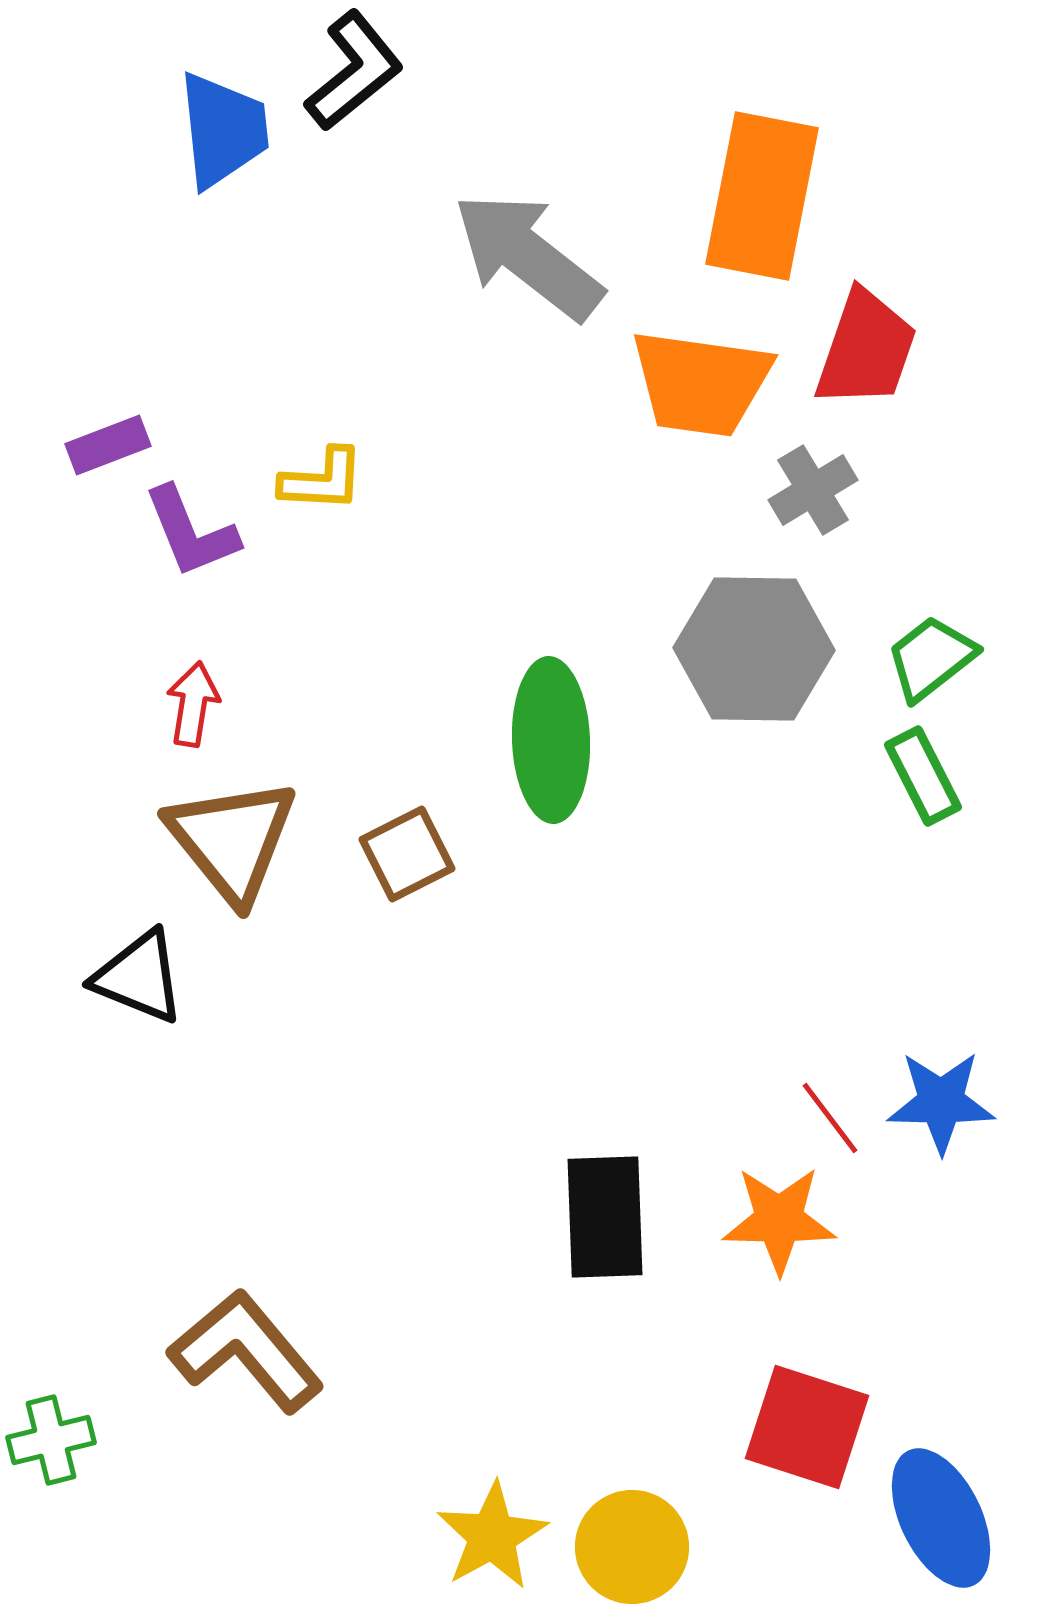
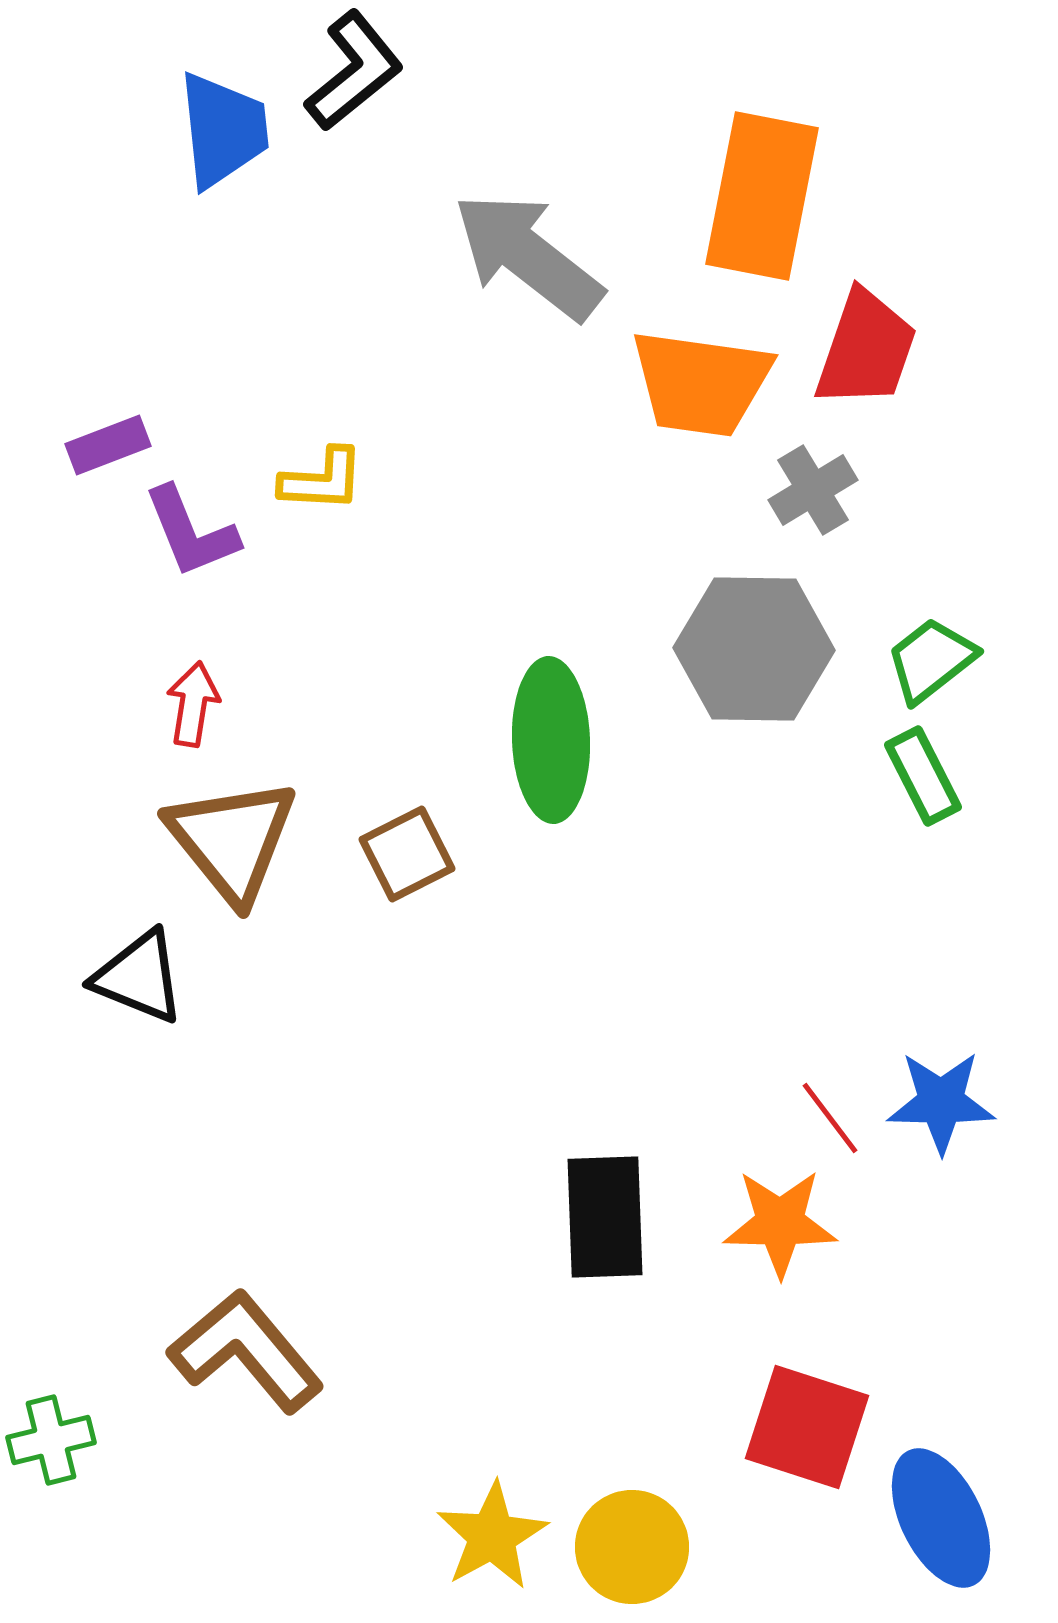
green trapezoid: moved 2 px down
orange star: moved 1 px right, 3 px down
